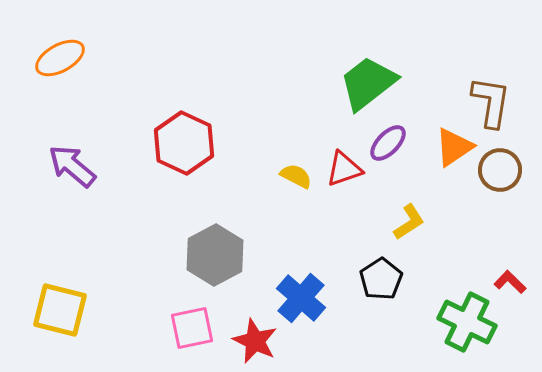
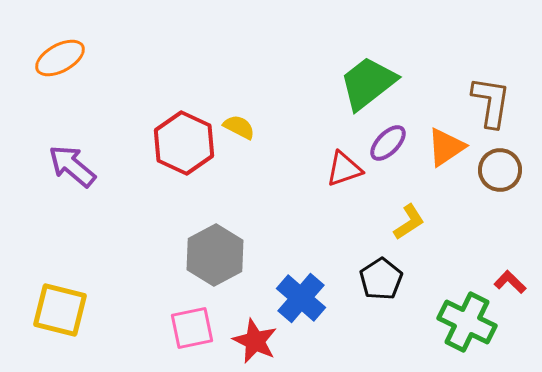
orange triangle: moved 8 px left
yellow semicircle: moved 57 px left, 49 px up
